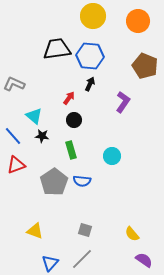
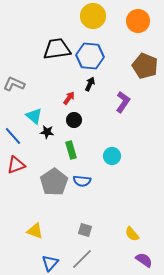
black star: moved 5 px right, 4 px up
